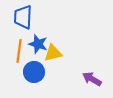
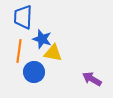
blue star: moved 4 px right, 5 px up
yellow triangle: rotated 24 degrees clockwise
